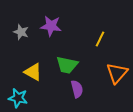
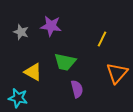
yellow line: moved 2 px right
green trapezoid: moved 2 px left, 3 px up
